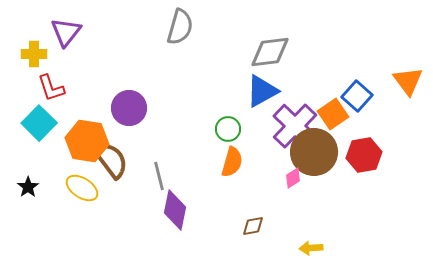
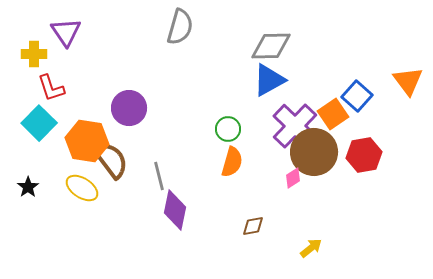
purple triangle: rotated 12 degrees counterclockwise
gray diamond: moved 1 px right, 6 px up; rotated 6 degrees clockwise
blue triangle: moved 7 px right, 11 px up
yellow arrow: rotated 145 degrees clockwise
